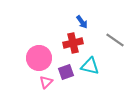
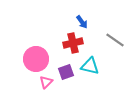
pink circle: moved 3 px left, 1 px down
